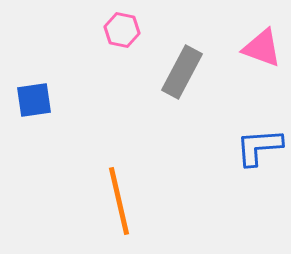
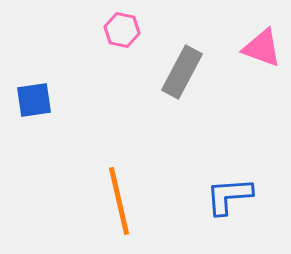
blue L-shape: moved 30 px left, 49 px down
